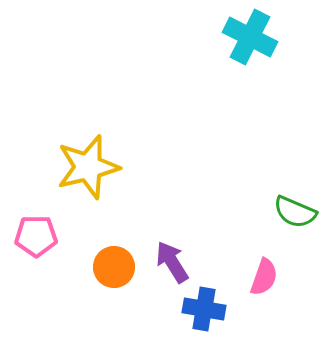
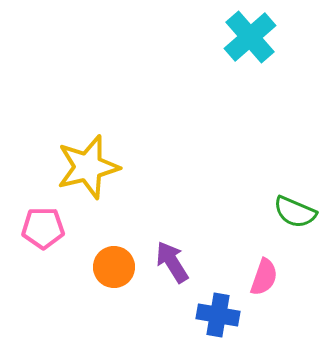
cyan cross: rotated 22 degrees clockwise
pink pentagon: moved 7 px right, 8 px up
blue cross: moved 14 px right, 6 px down
